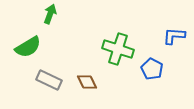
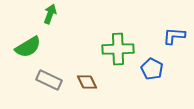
green cross: rotated 20 degrees counterclockwise
